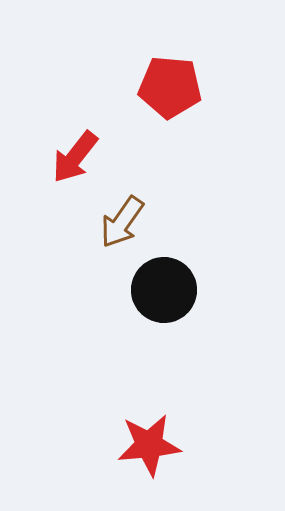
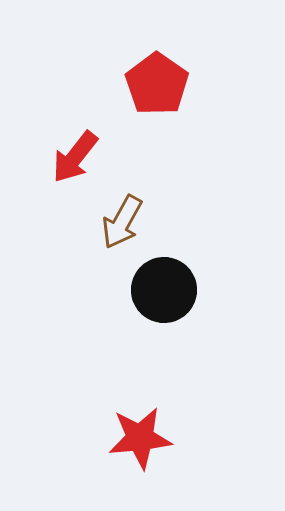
red pentagon: moved 13 px left, 3 px up; rotated 30 degrees clockwise
brown arrow: rotated 6 degrees counterclockwise
red star: moved 9 px left, 7 px up
